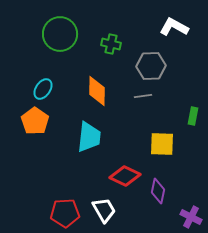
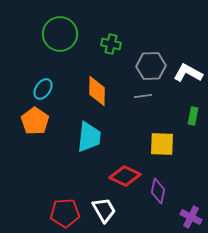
white L-shape: moved 14 px right, 46 px down
